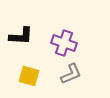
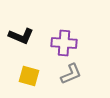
black L-shape: rotated 20 degrees clockwise
purple cross: rotated 15 degrees counterclockwise
